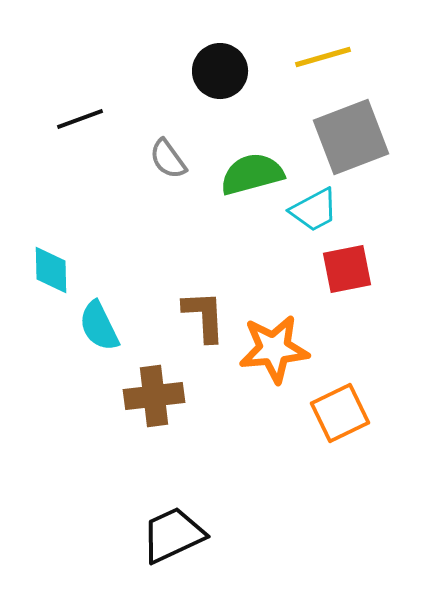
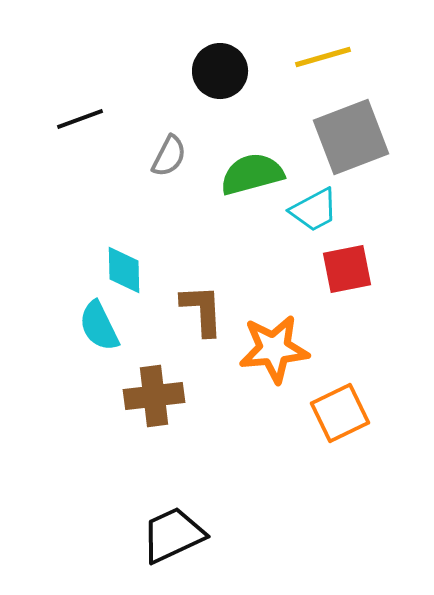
gray semicircle: moved 1 px right, 3 px up; rotated 117 degrees counterclockwise
cyan diamond: moved 73 px right
brown L-shape: moved 2 px left, 6 px up
